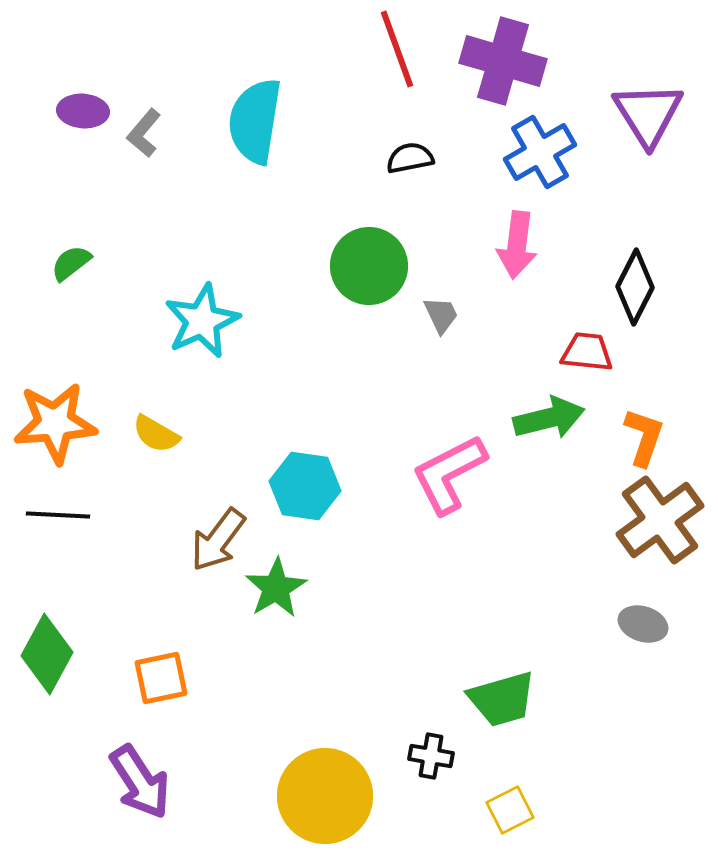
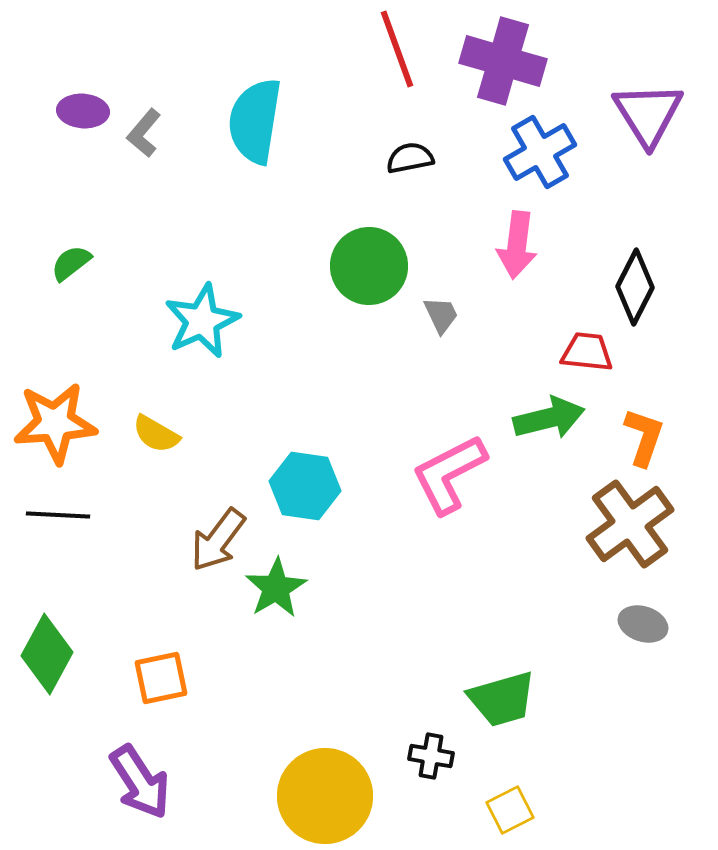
brown cross: moved 30 px left, 4 px down
